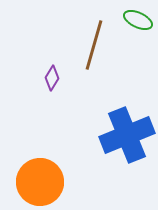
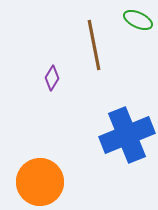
brown line: rotated 27 degrees counterclockwise
